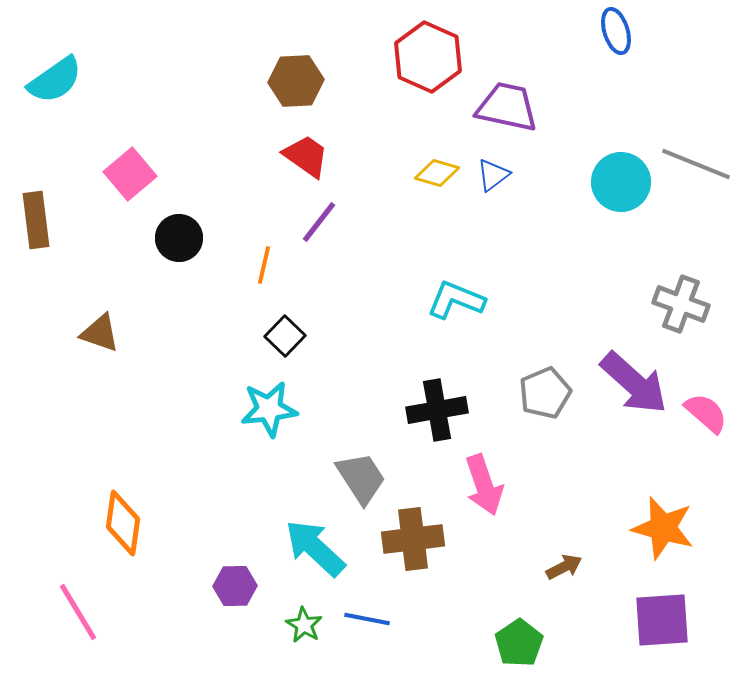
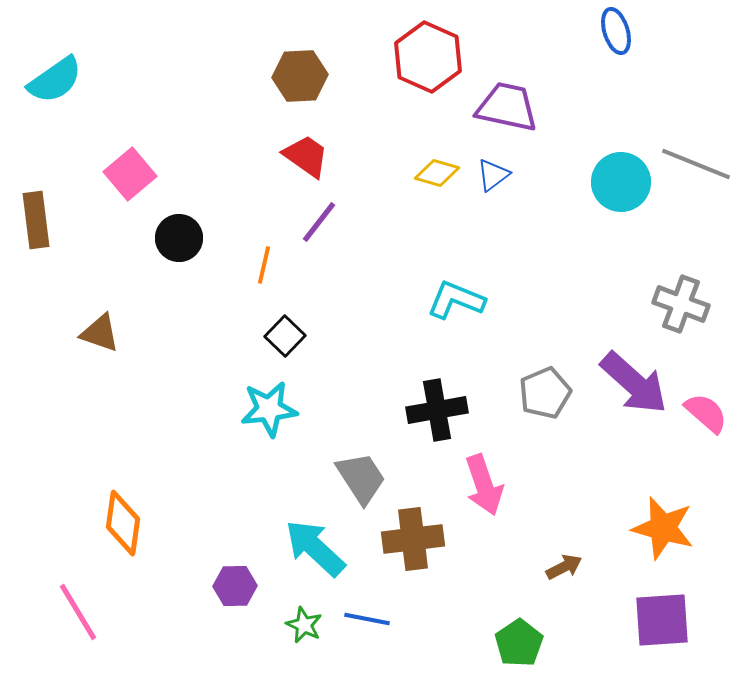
brown hexagon: moved 4 px right, 5 px up
green star: rotated 6 degrees counterclockwise
